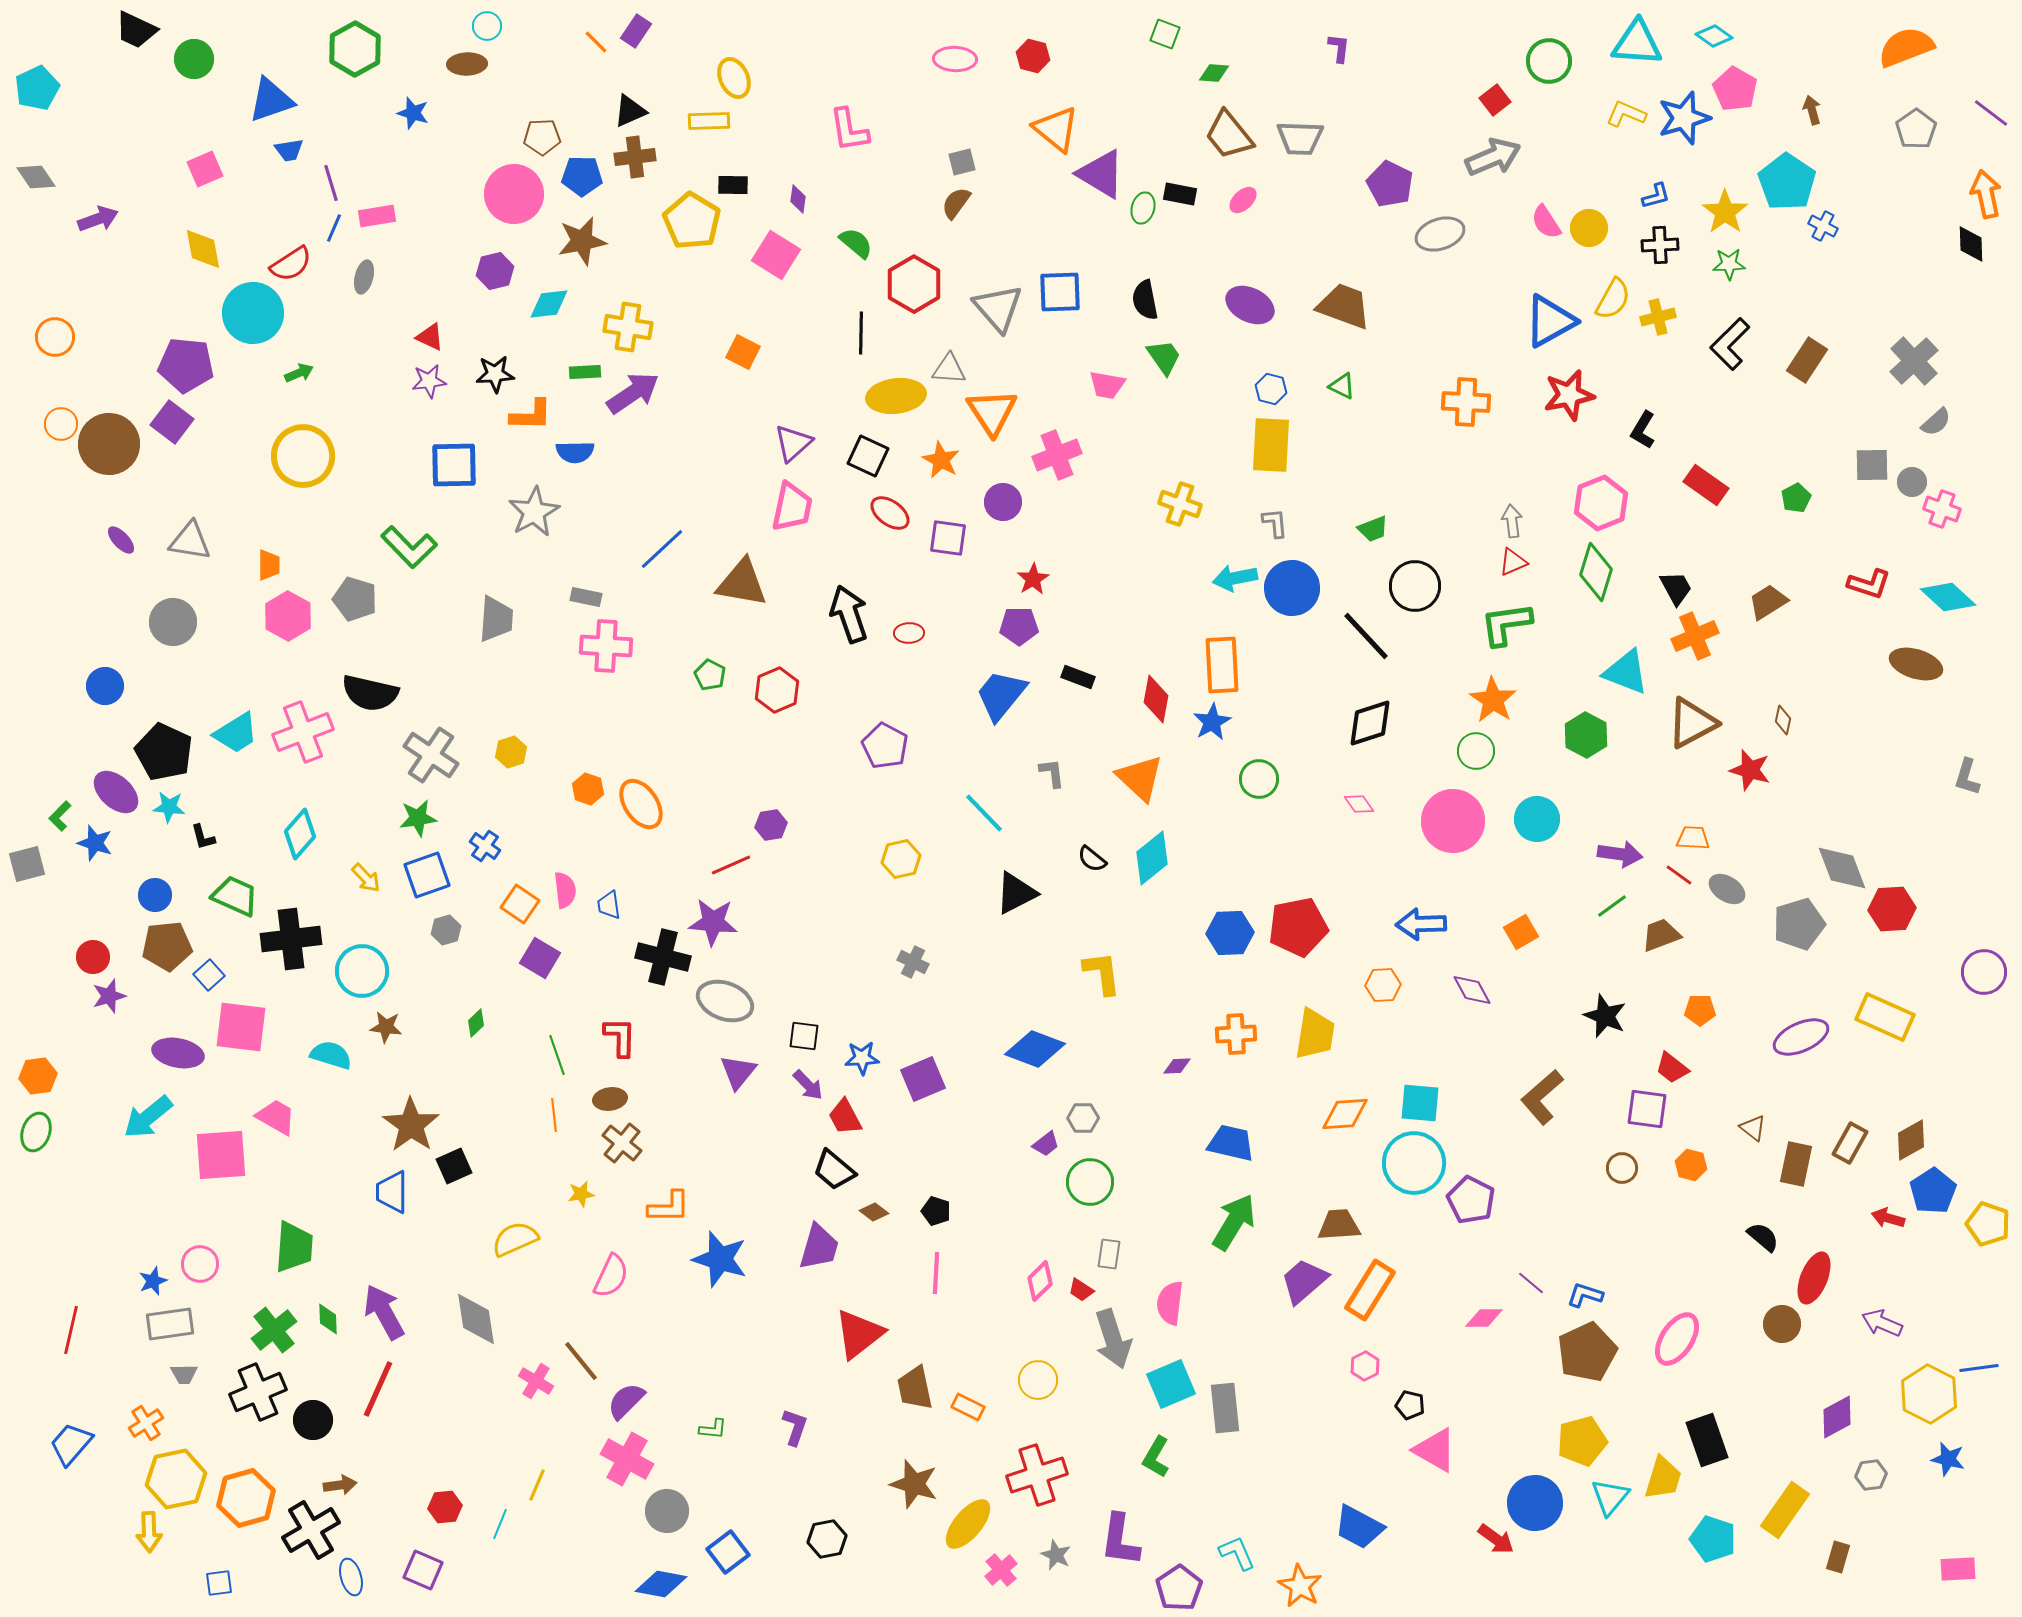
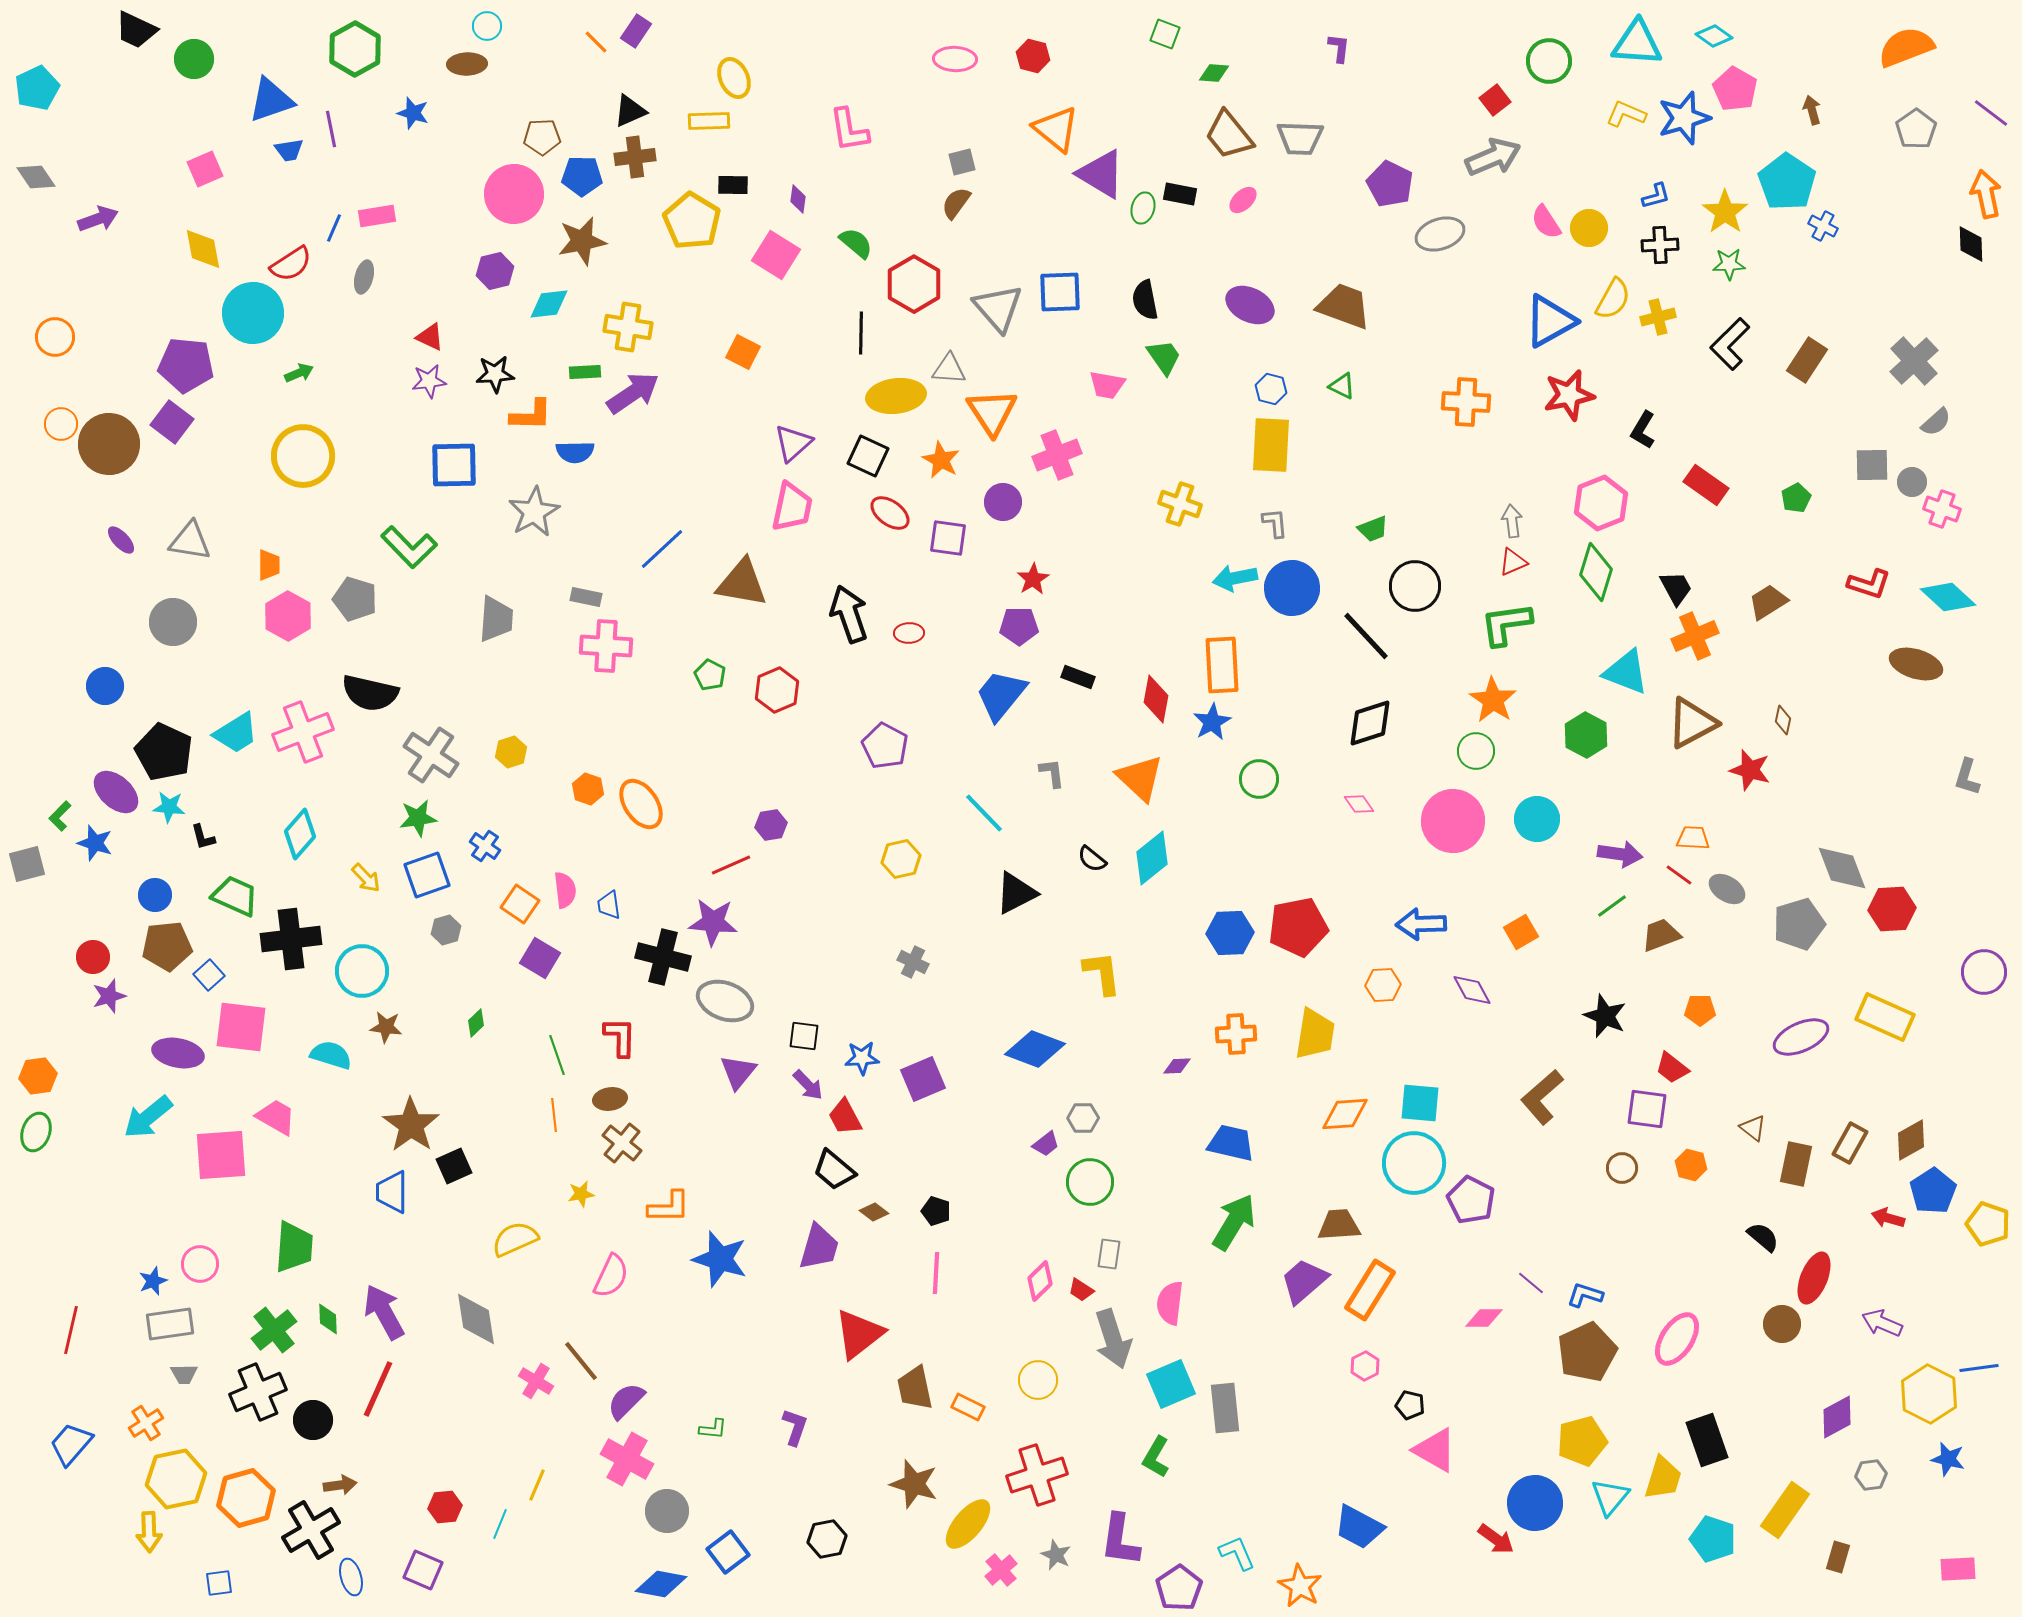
purple line at (331, 183): moved 54 px up; rotated 6 degrees clockwise
